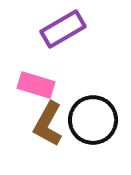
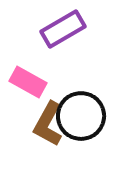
pink rectangle: moved 8 px left, 3 px up; rotated 12 degrees clockwise
black circle: moved 12 px left, 4 px up
